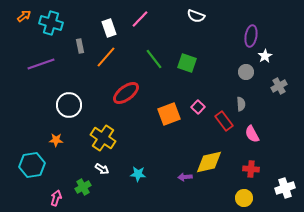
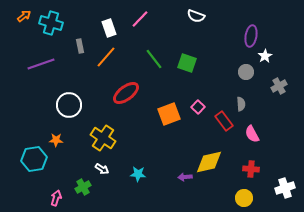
cyan hexagon: moved 2 px right, 6 px up
